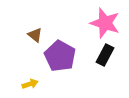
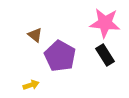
pink star: rotated 12 degrees counterclockwise
black rectangle: rotated 60 degrees counterclockwise
yellow arrow: moved 1 px right, 1 px down
